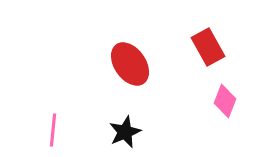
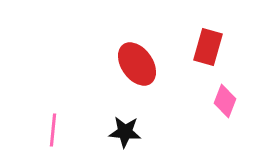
red rectangle: rotated 45 degrees clockwise
red ellipse: moved 7 px right
black star: rotated 28 degrees clockwise
